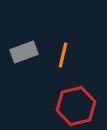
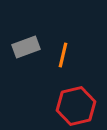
gray rectangle: moved 2 px right, 5 px up
